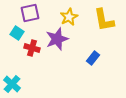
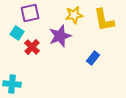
yellow star: moved 5 px right, 2 px up; rotated 18 degrees clockwise
purple star: moved 3 px right, 3 px up
red cross: moved 1 px up; rotated 28 degrees clockwise
cyan cross: rotated 36 degrees counterclockwise
